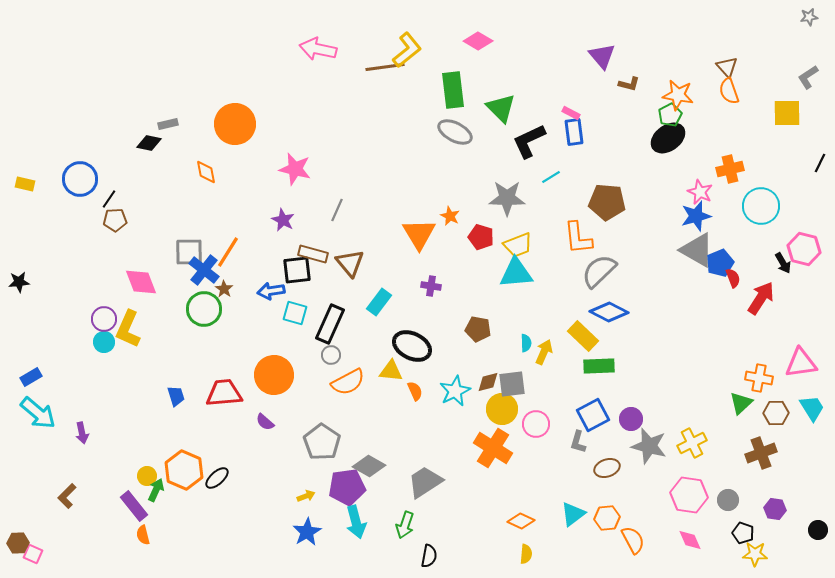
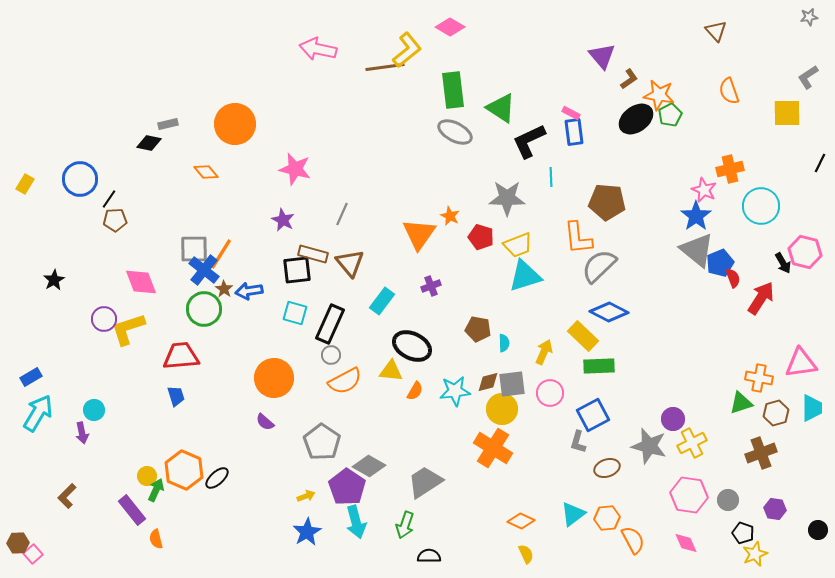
pink diamond at (478, 41): moved 28 px left, 14 px up
brown triangle at (727, 67): moved 11 px left, 36 px up
brown L-shape at (629, 84): moved 5 px up; rotated 50 degrees counterclockwise
orange star at (678, 95): moved 19 px left
green triangle at (501, 108): rotated 12 degrees counterclockwise
black ellipse at (668, 138): moved 32 px left, 19 px up
orange diamond at (206, 172): rotated 30 degrees counterclockwise
cyan line at (551, 177): rotated 60 degrees counterclockwise
yellow rectangle at (25, 184): rotated 72 degrees counterclockwise
pink star at (700, 192): moved 4 px right, 2 px up
gray line at (337, 210): moved 5 px right, 4 px down
blue star at (696, 216): rotated 20 degrees counterclockwise
orange triangle at (419, 234): rotated 6 degrees clockwise
pink hexagon at (804, 249): moved 1 px right, 3 px down
gray triangle at (697, 250): rotated 9 degrees clockwise
gray square at (189, 252): moved 5 px right, 3 px up
orange line at (228, 252): moved 7 px left, 2 px down
gray semicircle at (599, 271): moved 5 px up
cyan triangle at (516, 273): moved 9 px right, 3 px down; rotated 12 degrees counterclockwise
black star at (19, 282): moved 35 px right, 2 px up; rotated 25 degrees counterclockwise
purple cross at (431, 286): rotated 30 degrees counterclockwise
blue arrow at (271, 291): moved 22 px left
cyan rectangle at (379, 302): moved 3 px right, 1 px up
yellow L-shape at (128, 329): rotated 48 degrees clockwise
cyan circle at (104, 342): moved 10 px left, 68 px down
cyan semicircle at (526, 343): moved 22 px left
orange circle at (274, 375): moved 3 px down
orange semicircle at (348, 382): moved 3 px left, 1 px up
orange semicircle at (415, 391): rotated 54 degrees clockwise
cyan star at (455, 391): rotated 20 degrees clockwise
red trapezoid at (224, 393): moved 43 px left, 37 px up
green triangle at (741, 403): rotated 25 degrees clockwise
cyan trapezoid at (812, 408): rotated 32 degrees clockwise
cyan arrow at (38, 413): rotated 99 degrees counterclockwise
brown hexagon at (776, 413): rotated 15 degrees counterclockwise
purple circle at (631, 419): moved 42 px right
pink circle at (536, 424): moved 14 px right, 31 px up
purple pentagon at (347, 487): rotated 30 degrees counterclockwise
purple rectangle at (134, 506): moved 2 px left, 4 px down
orange semicircle at (143, 535): moved 13 px right, 4 px down
pink diamond at (690, 540): moved 4 px left, 3 px down
pink square at (33, 554): rotated 24 degrees clockwise
yellow semicircle at (526, 554): rotated 30 degrees counterclockwise
yellow star at (755, 554): rotated 25 degrees counterclockwise
black semicircle at (429, 556): rotated 100 degrees counterclockwise
